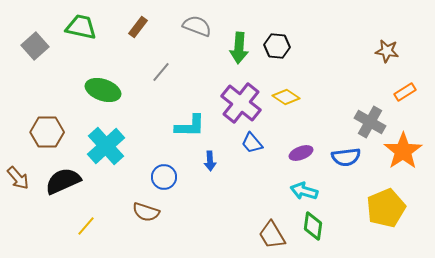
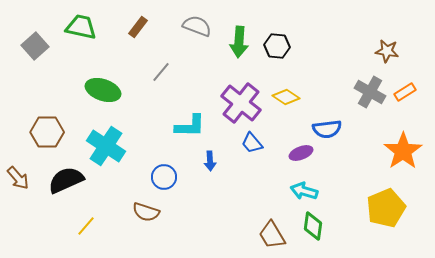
green arrow: moved 6 px up
gray cross: moved 30 px up
cyan cross: rotated 15 degrees counterclockwise
blue semicircle: moved 19 px left, 28 px up
black semicircle: moved 3 px right, 1 px up
